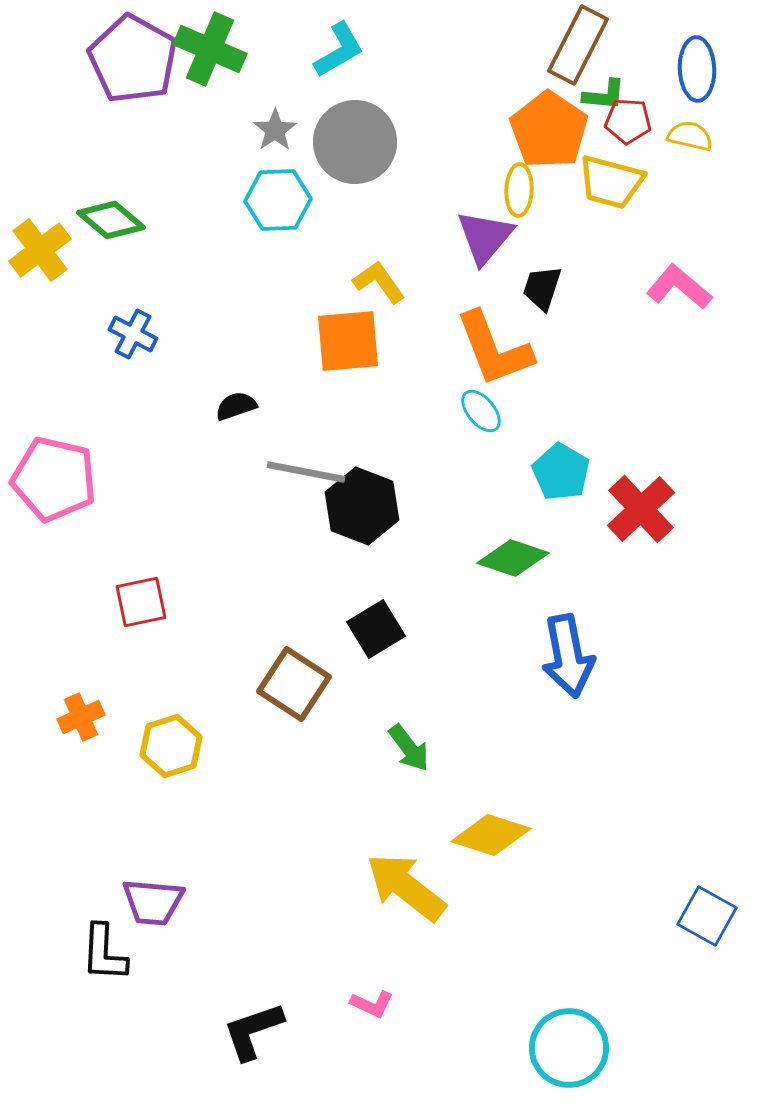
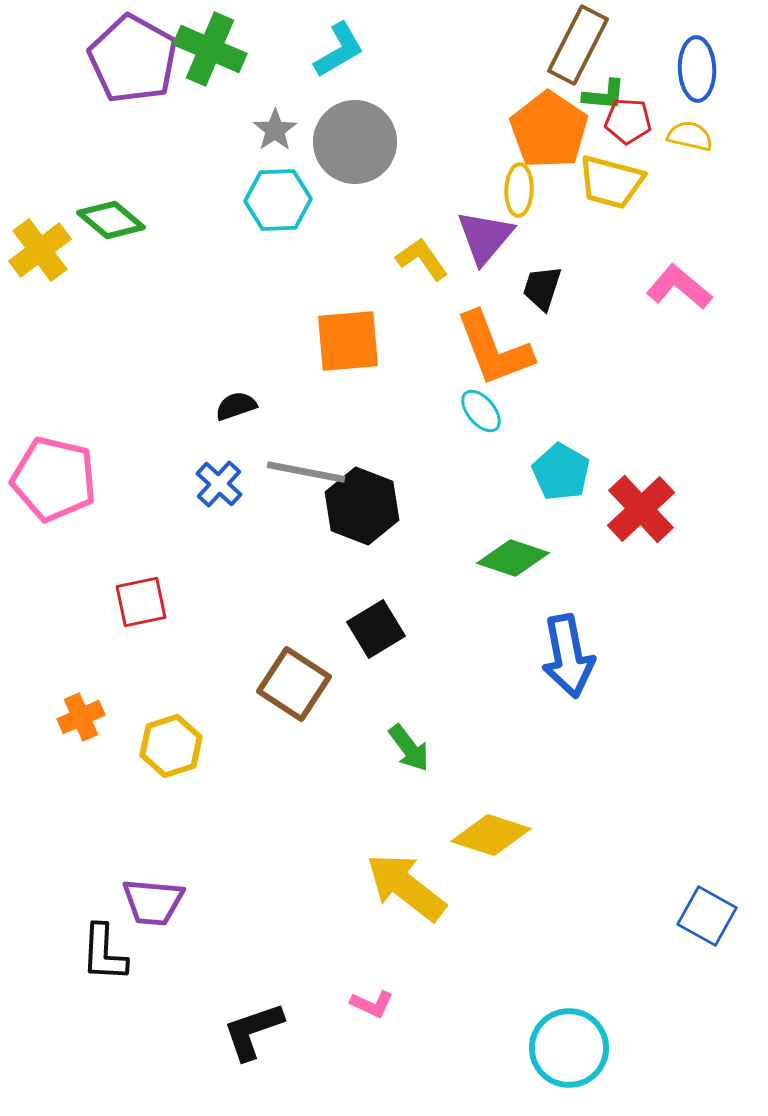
yellow L-shape at (379, 282): moved 43 px right, 23 px up
blue cross at (133, 334): moved 86 px right, 150 px down; rotated 15 degrees clockwise
